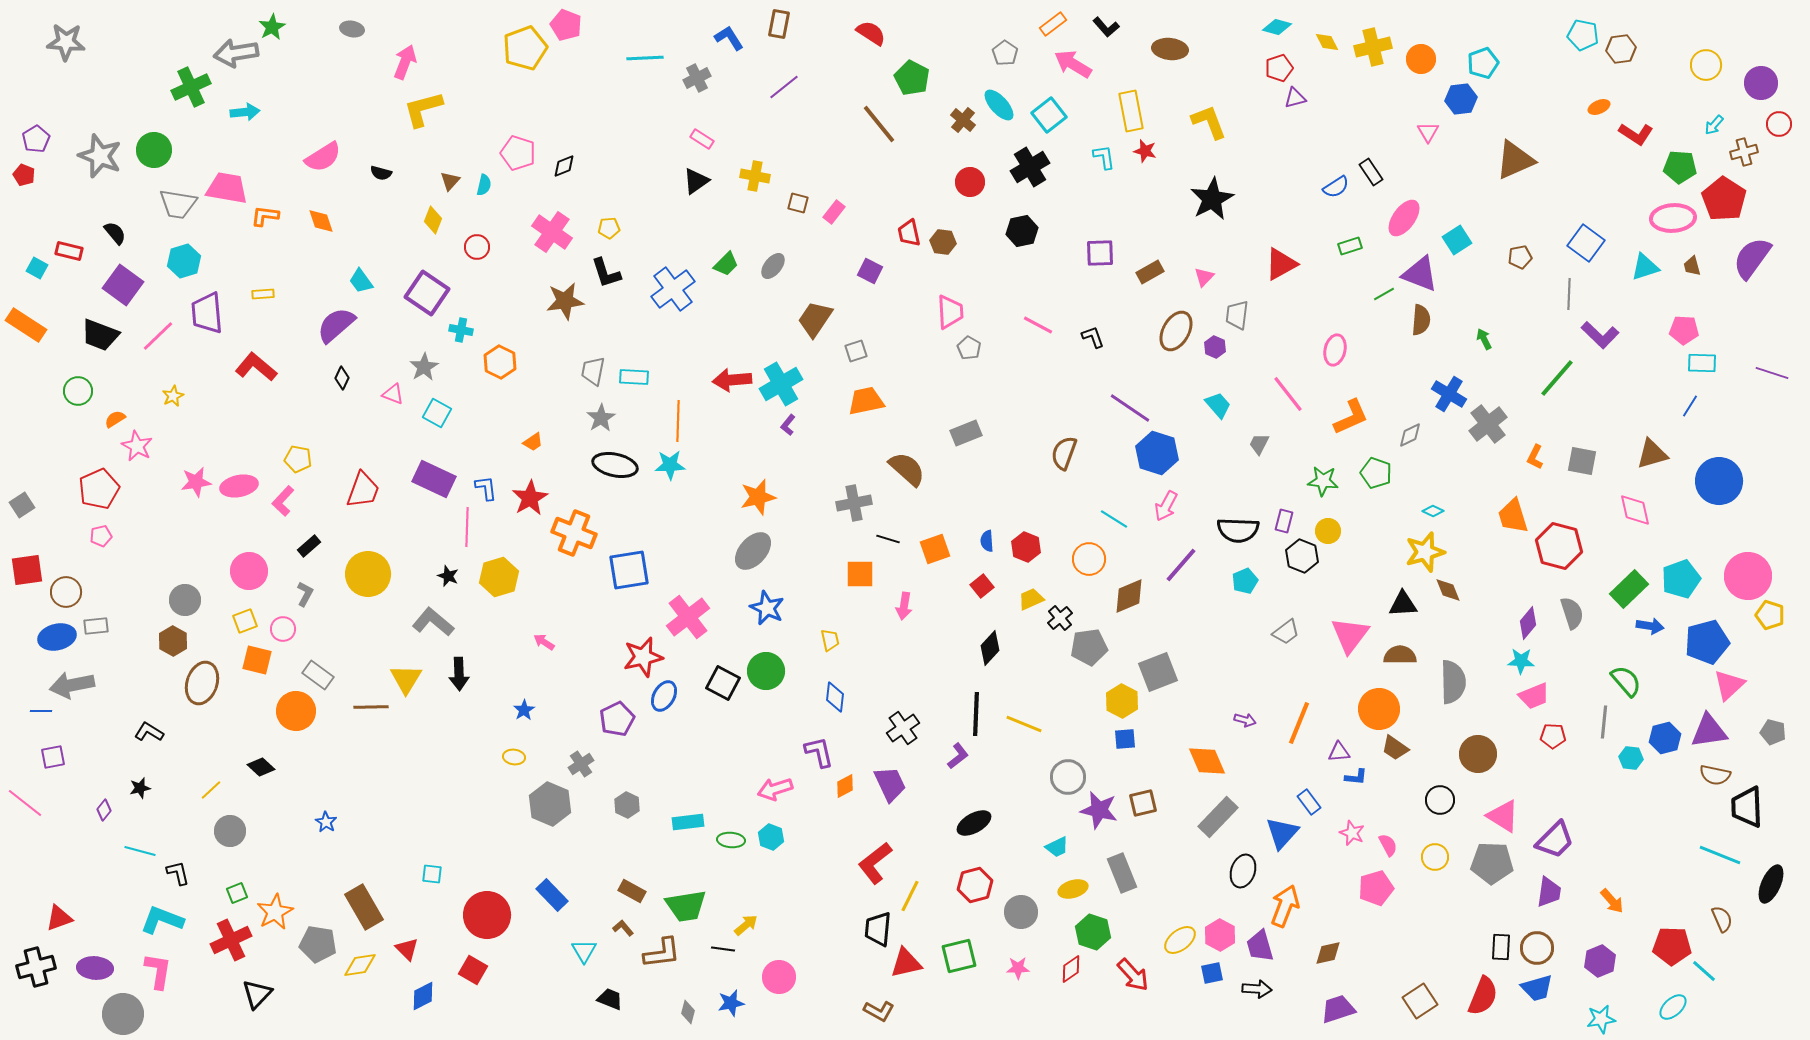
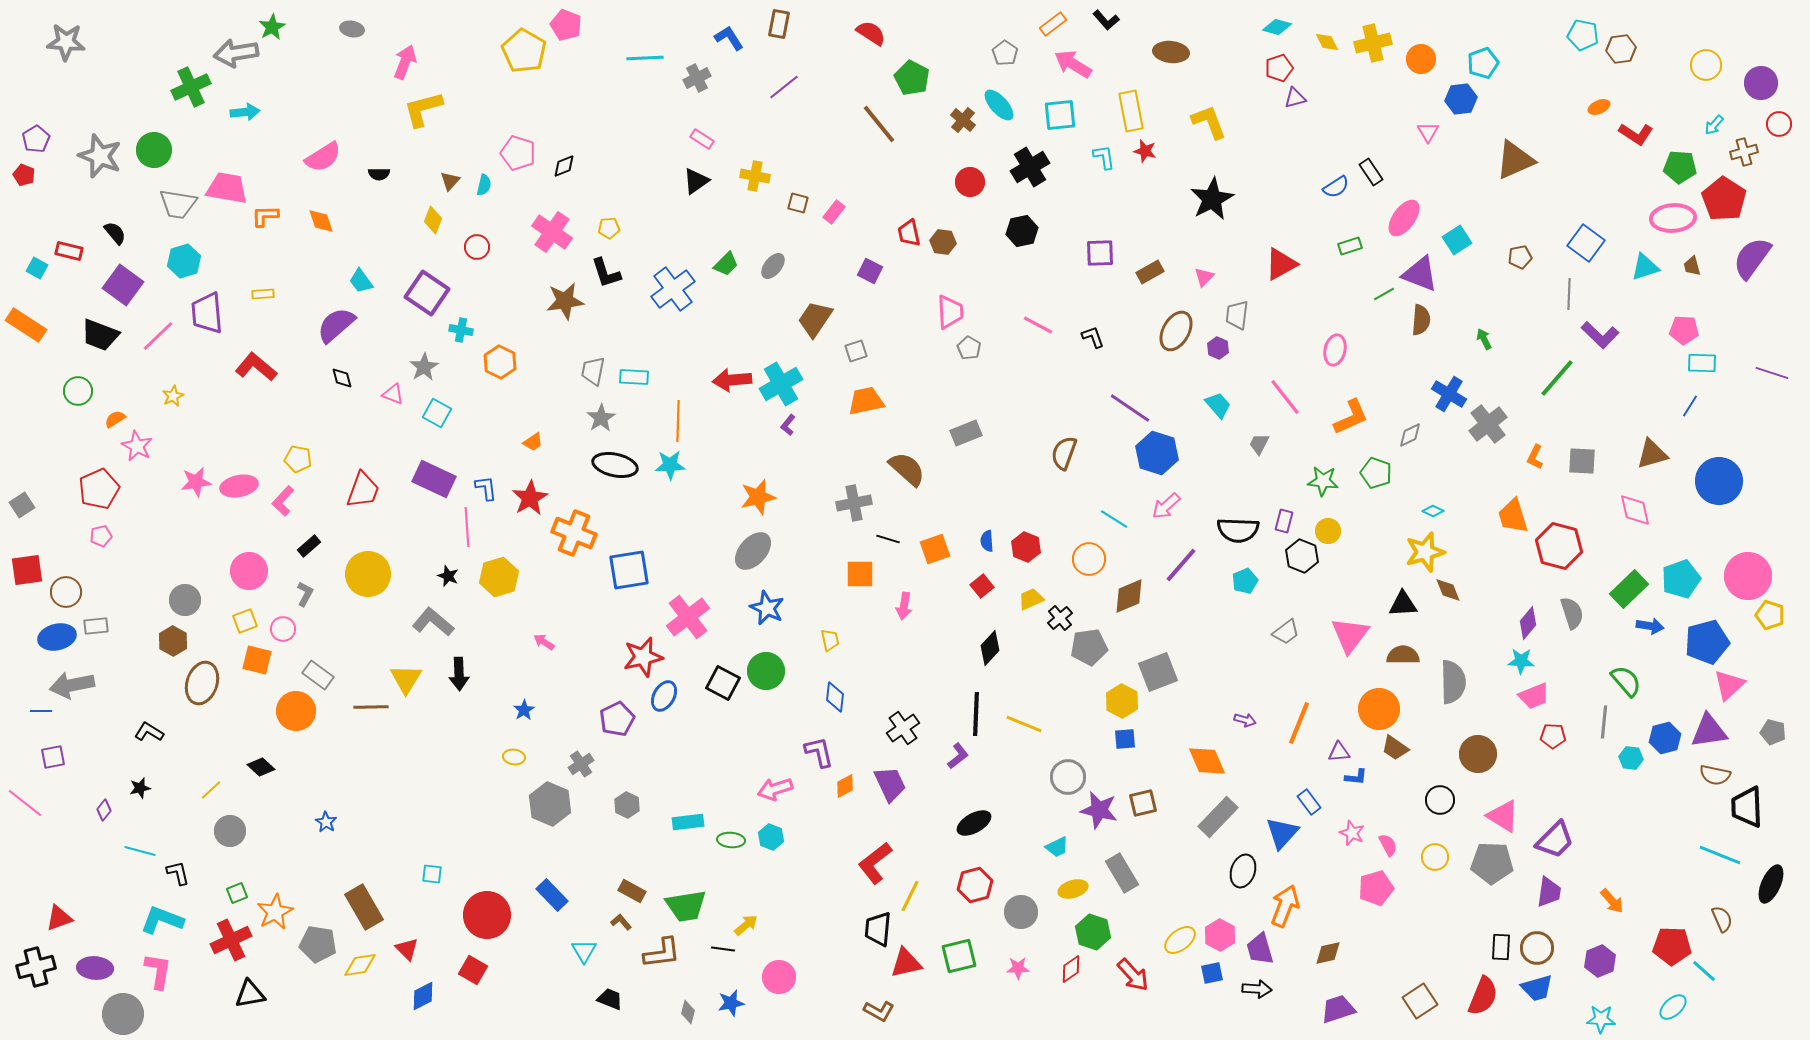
black L-shape at (1106, 27): moved 7 px up
yellow cross at (1373, 47): moved 4 px up
yellow pentagon at (525, 48): moved 1 px left, 3 px down; rotated 21 degrees counterclockwise
brown ellipse at (1170, 49): moved 1 px right, 3 px down
cyan square at (1049, 115): moved 11 px right; rotated 32 degrees clockwise
black semicircle at (381, 173): moved 2 px left, 1 px down; rotated 15 degrees counterclockwise
orange L-shape at (265, 216): rotated 8 degrees counterclockwise
purple hexagon at (1215, 347): moved 3 px right, 1 px down
black diamond at (342, 378): rotated 40 degrees counterclockwise
pink line at (1288, 394): moved 3 px left, 3 px down
gray square at (1582, 461): rotated 8 degrees counterclockwise
pink arrow at (1166, 506): rotated 20 degrees clockwise
pink line at (467, 527): rotated 6 degrees counterclockwise
brown semicircle at (1400, 655): moved 3 px right
gray rectangle at (1122, 873): rotated 9 degrees counterclockwise
brown L-shape at (623, 928): moved 2 px left, 6 px up
purple trapezoid at (1260, 946): moved 3 px down
black triangle at (257, 994): moved 7 px left; rotated 36 degrees clockwise
cyan star at (1601, 1019): rotated 12 degrees clockwise
